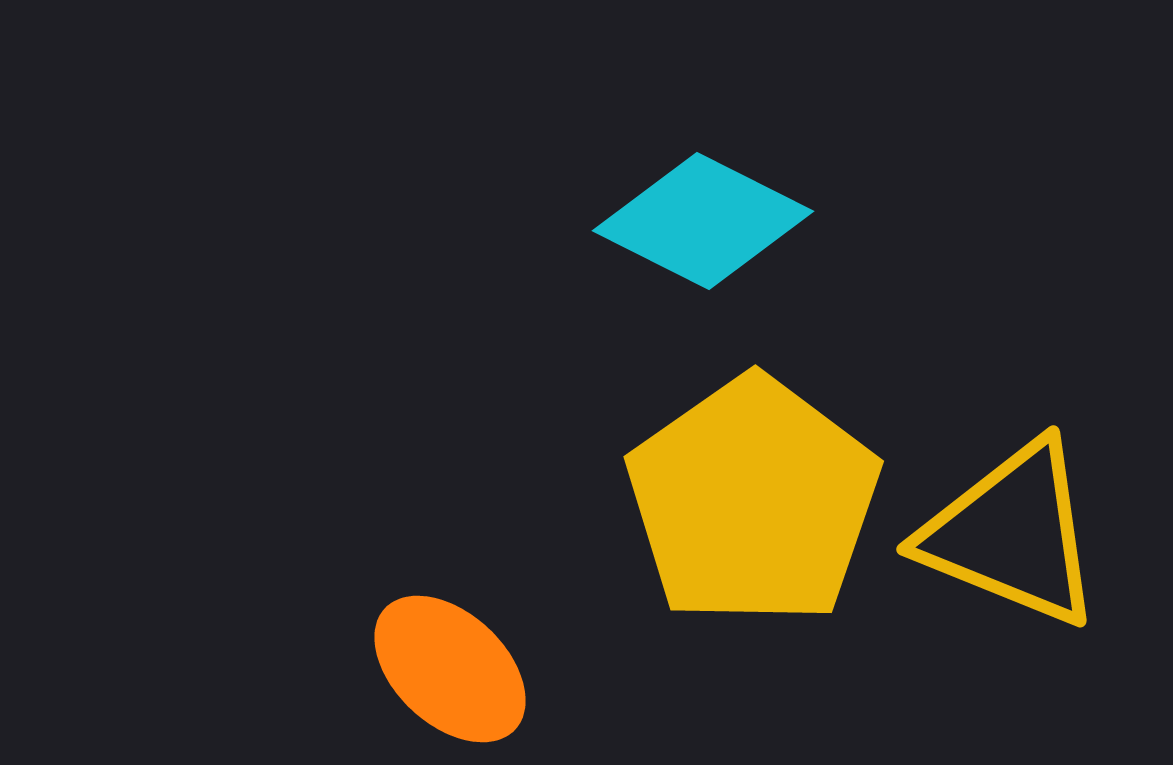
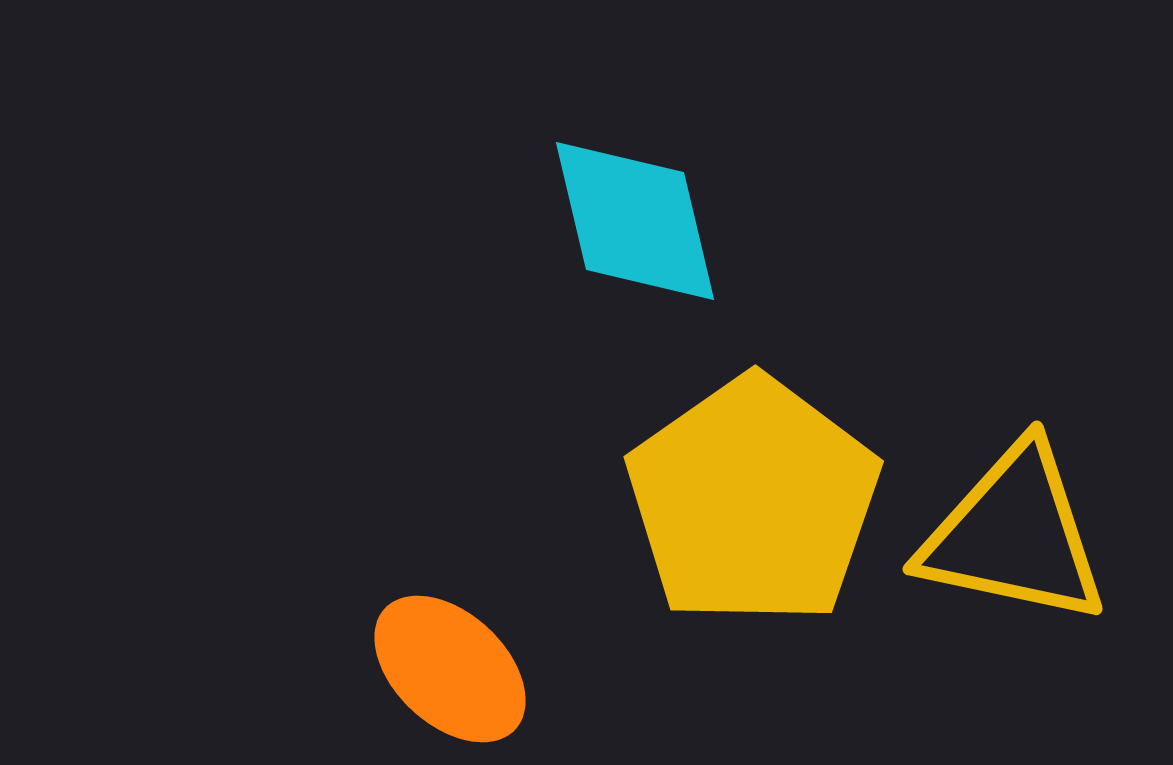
cyan diamond: moved 68 px left; rotated 50 degrees clockwise
yellow triangle: moved 2 px right, 1 px down; rotated 10 degrees counterclockwise
